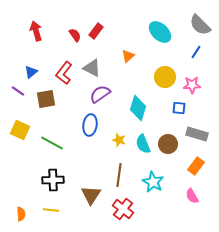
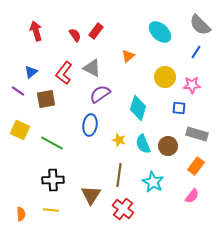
brown circle: moved 2 px down
pink semicircle: rotated 112 degrees counterclockwise
